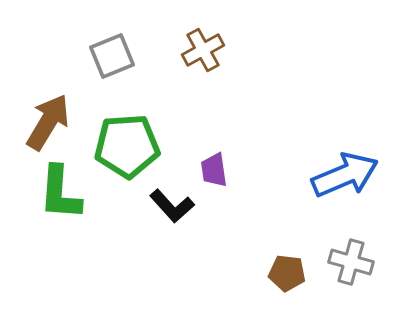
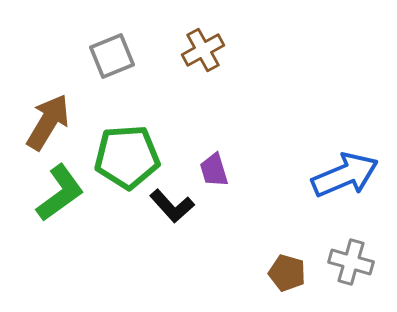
green pentagon: moved 11 px down
purple trapezoid: rotated 9 degrees counterclockwise
green L-shape: rotated 130 degrees counterclockwise
brown pentagon: rotated 9 degrees clockwise
